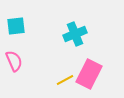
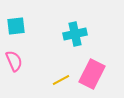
cyan cross: rotated 10 degrees clockwise
pink rectangle: moved 3 px right
yellow line: moved 4 px left
